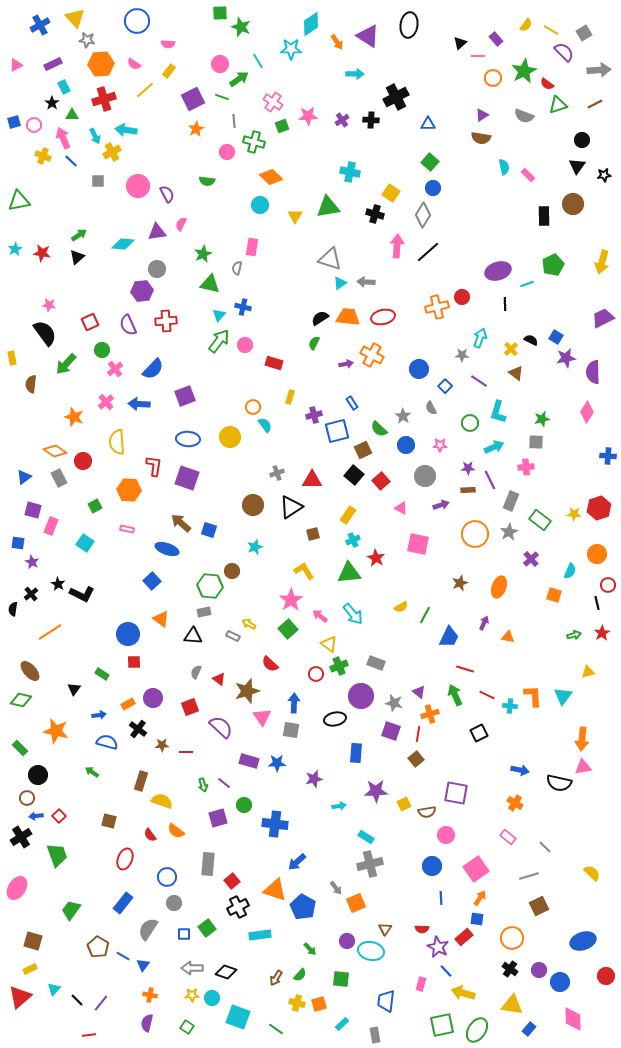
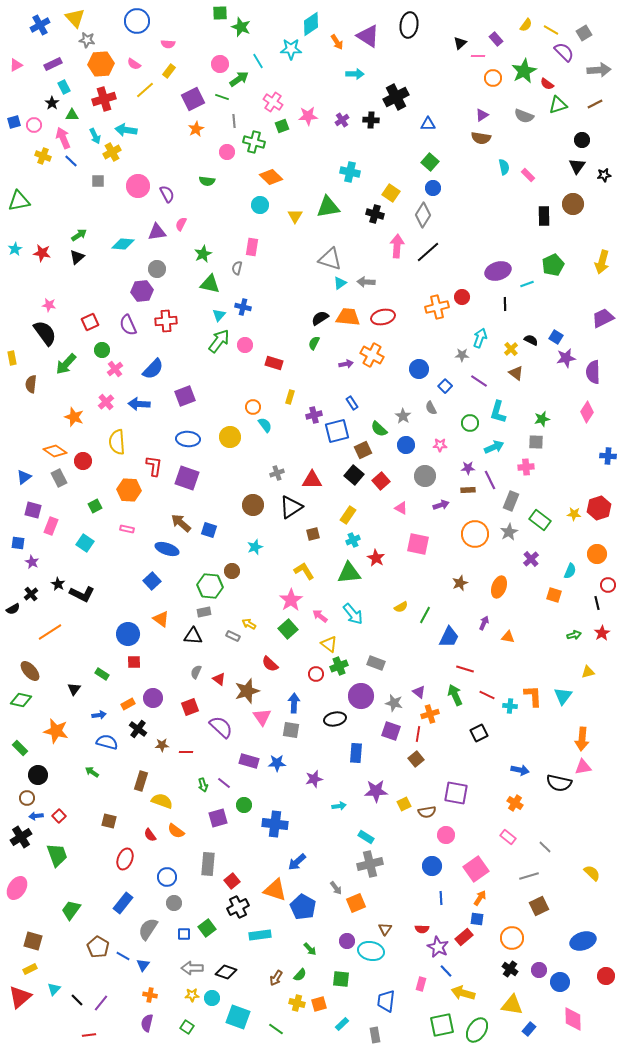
black semicircle at (13, 609): rotated 128 degrees counterclockwise
